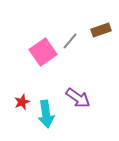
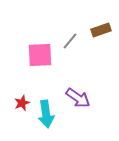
pink square: moved 3 px left, 3 px down; rotated 32 degrees clockwise
red star: moved 1 px down
